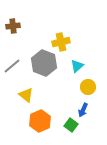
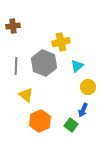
gray line: moved 4 px right; rotated 48 degrees counterclockwise
